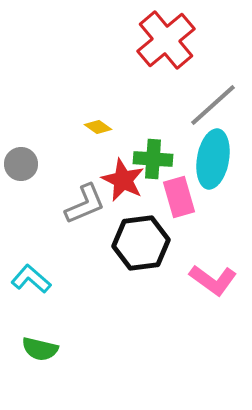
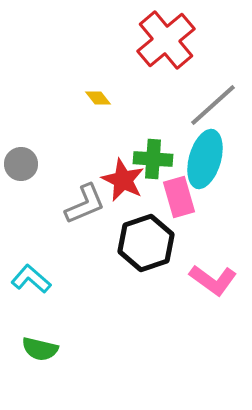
yellow diamond: moved 29 px up; rotated 16 degrees clockwise
cyan ellipse: moved 8 px left; rotated 6 degrees clockwise
black hexagon: moved 5 px right; rotated 12 degrees counterclockwise
